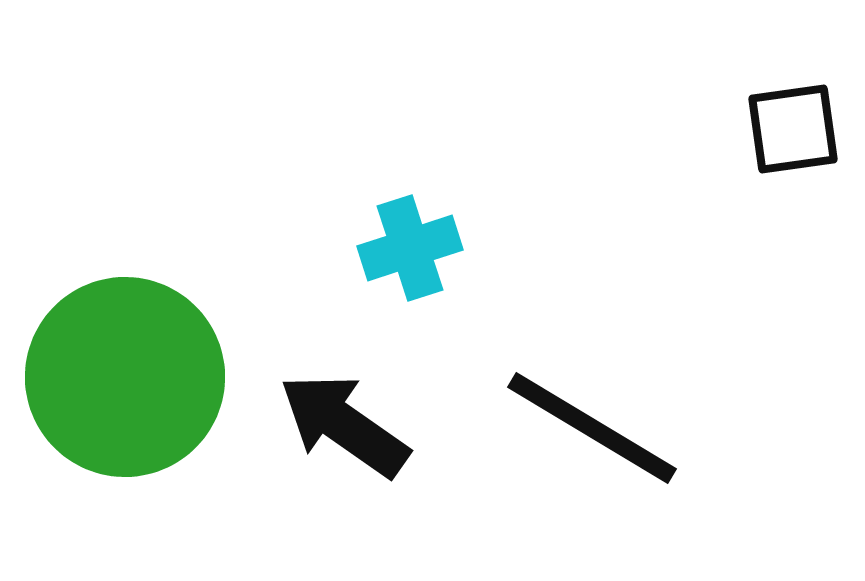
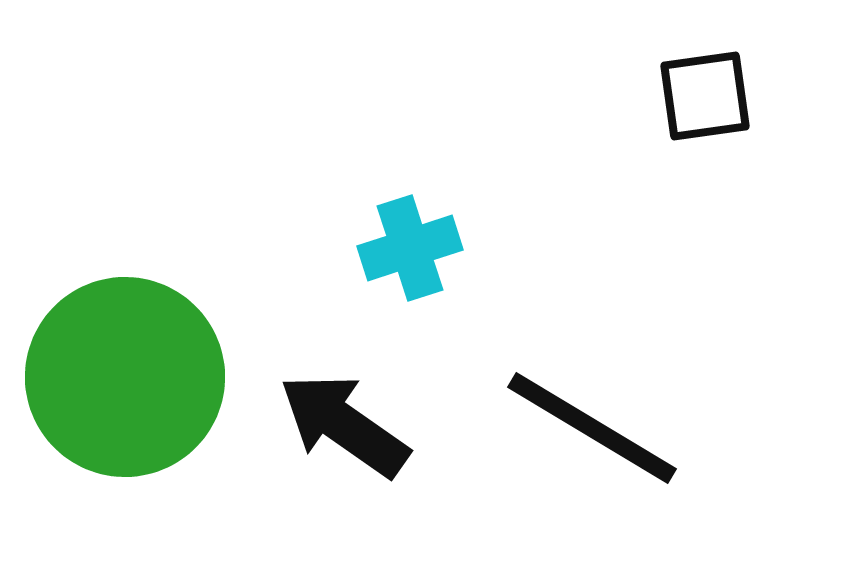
black square: moved 88 px left, 33 px up
